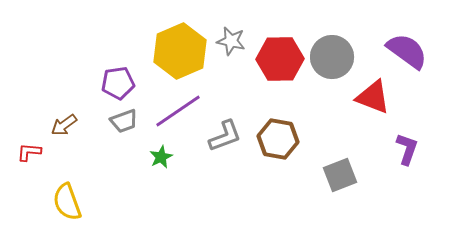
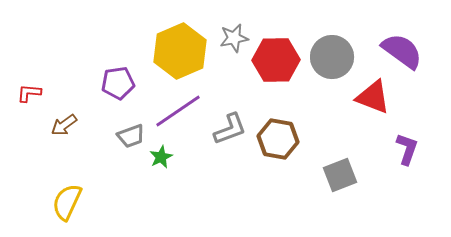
gray star: moved 3 px right, 3 px up; rotated 24 degrees counterclockwise
purple semicircle: moved 5 px left
red hexagon: moved 4 px left, 1 px down
gray trapezoid: moved 7 px right, 15 px down
gray L-shape: moved 5 px right, 7 px up
red L-shape: moved 59 px up
yellow semicircle: rotated 45 degrees clockwise
